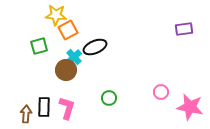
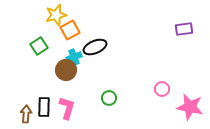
yellow star: rotated 20 degrees counterclockwise
orange square: moved 2 px right
green square: rotated 18 degrees counterclockwise
cyan cross: rotated 21 degrees clockwise
pink circle: moved 1 px right, 3 px up
